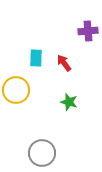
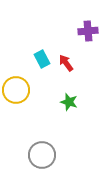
cyan rectangle: moved 6 px right, 1 px down; rotated 30 degrees counterclockwise
red arrow: moved 2 px right
gray circle: moved 2 px down
